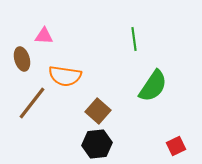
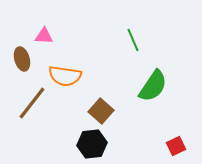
green line: moved 1 px left, 1 px down; rotated 15 degrees counterclockwise
brown square: moved 3 px right
black hexagon: moved 5 px left
